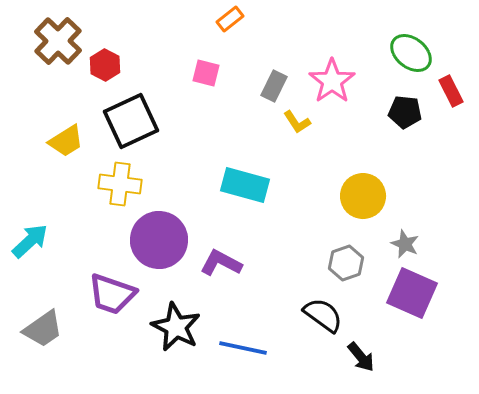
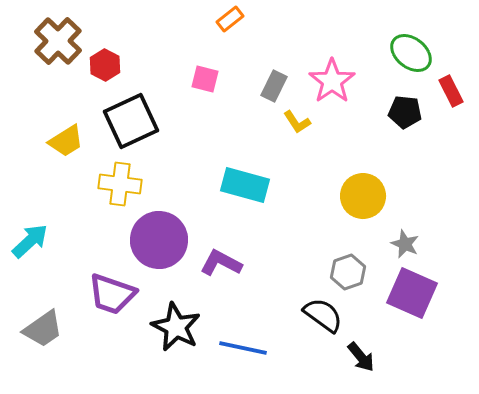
pink square: moved 1 px left, 6 px down
gray hexagon: moved 2 px right, 9 px down
